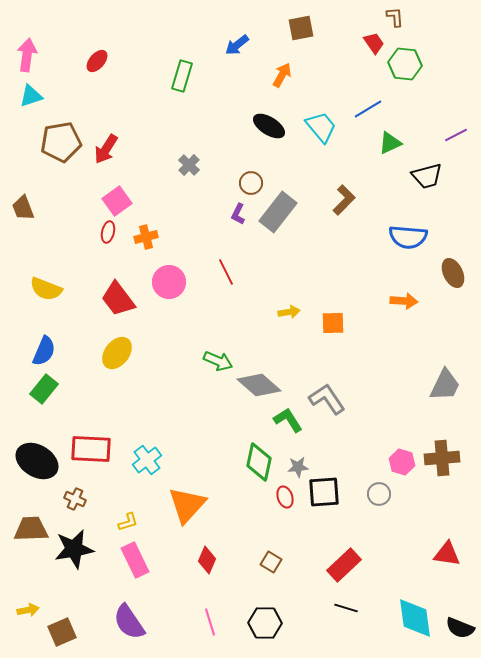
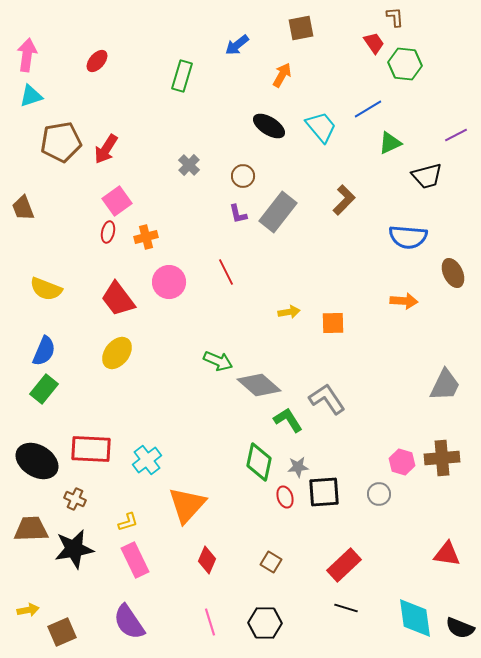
brown circle at (251, 183): moved 8 px left, 7 px up
purple L-shape at (238, 214): rotated 40 degrees counterclockwise
